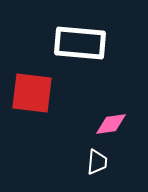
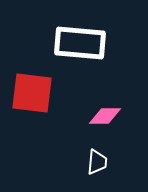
pink diamond: moved 6 px left, 8 px up; rotated 8 degrees clockwise
